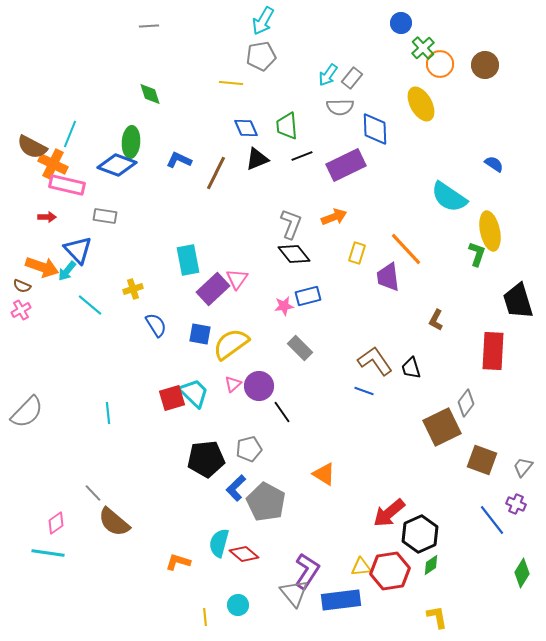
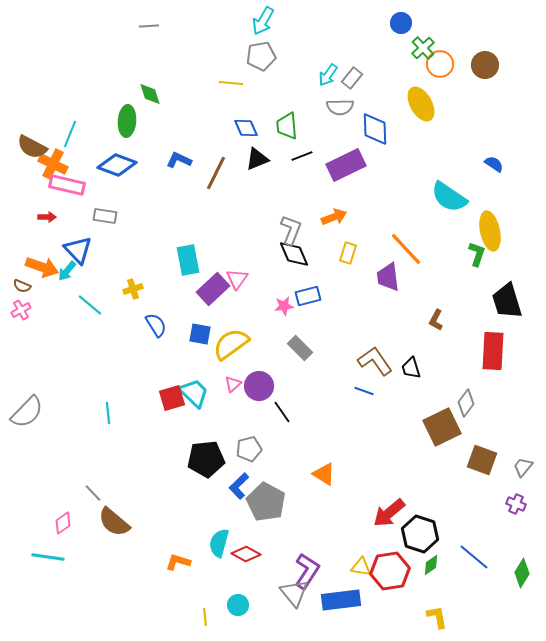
green ellipse at (131, 142): moved 4 px left, 21 px up
gray L-shape at (291, 224): moved 6 px down
yellow rectangle at (357, 253): moved 9 px left
black diamond at (294, 254): rotated 16 degrees clockwise
black trapezoid at (518, 301): moved 11 px left
blue L-shape at (236, 488): moved 3 px right, 2 px up
blue line at (492, 520): moved 18 px left, 37 px down; rotated 12 degrees counterclockwise
pink diamond at (56, 523): moved 7 px right
black hexagon at (420, 534): rotated 18 degrees counterclockwise
cyan line at (48, 553): moved 4 px down
red diamond at (244, 554): moved 2 px right; rotated 12 degrees counterclockwise
yellow triangle at (361, 567): rotated 15 degrees clockwise
